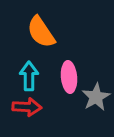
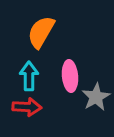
orange semicircle: rotated 64 degrees clockwise
pink ellipse: moved 1 px right, 1 px up
